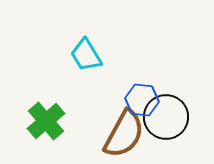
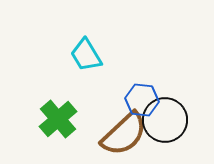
black circle: moved 1 px left, 3 px down
green cross: moved 12 px right, 2 px up
brown semicircle: rotated 18 degrees clockwise
